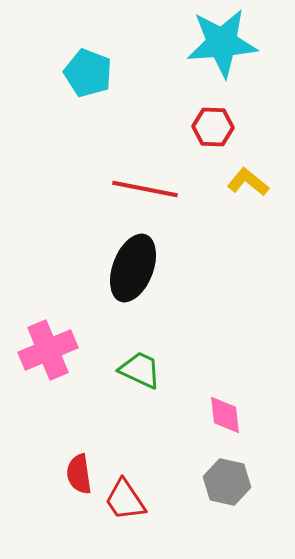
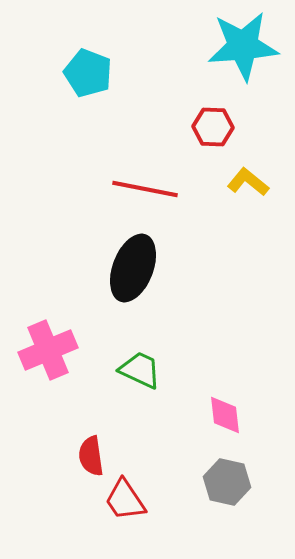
cyan star: moved 21 px right, 3 px down
red semicircle: moved 12 px right, 18 px up
